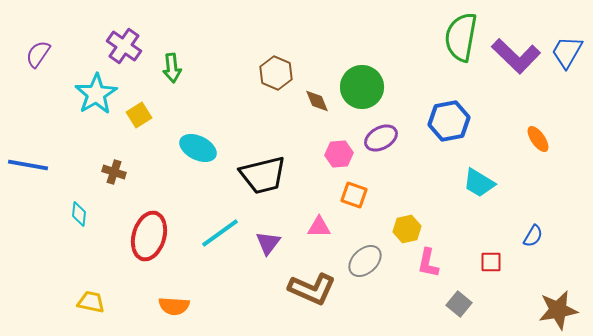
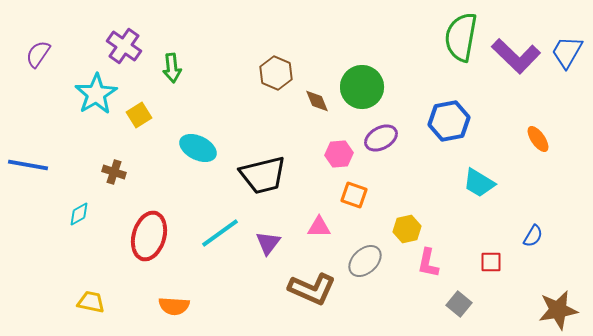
cyan diamond: rotated 55 degrees clockwise
